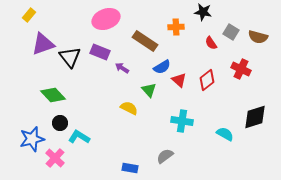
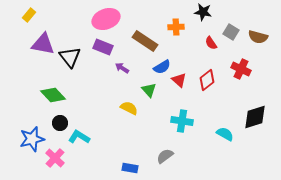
purple triangle: rotated 30 degrees clockwise
purple rectangle: moved 3 px right, 5 px up
